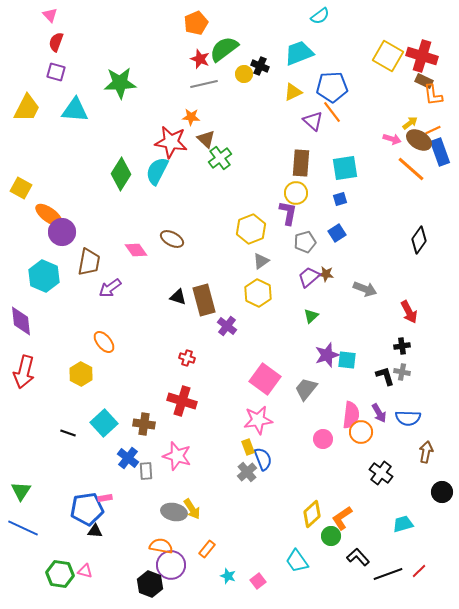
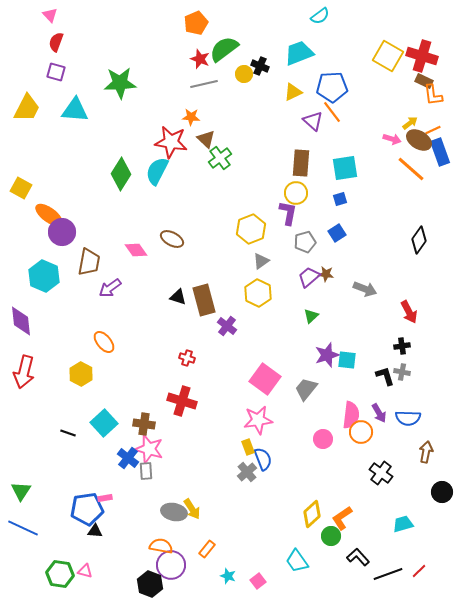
pink star at (177, 456): moved 28 px left, 7 px up
